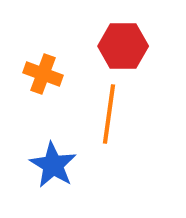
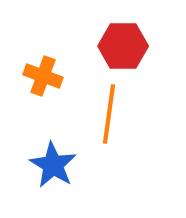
orange cross: moved 2 px down
